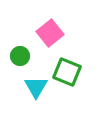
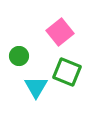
pink square: moved 10 px right, 1 px up
green circle: moved 1 px left
